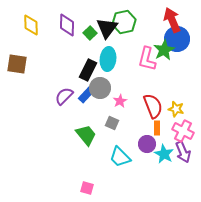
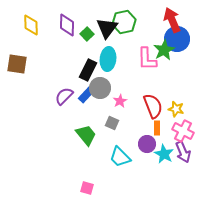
green square: moved 3 px left, 1 px down
pink L-shape: rotated 15 degrees counterclockwise
